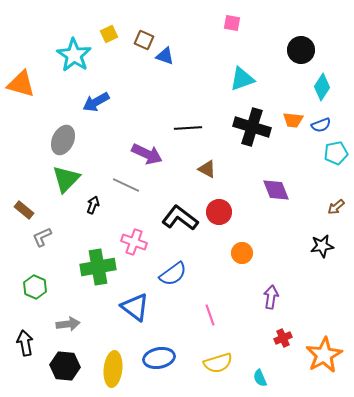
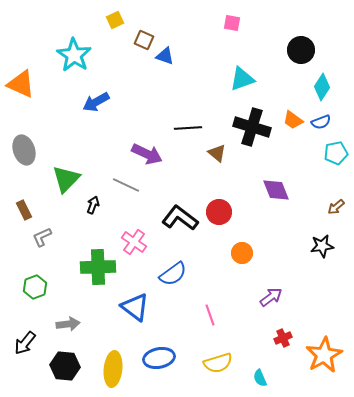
yellow square at (109, 34): moved 6 px right, 14 px up
orange triangle at (21, 84): rotated 8 degrees clockwise
orange trapezoid at (293, 120): rotated 30 degrees clockwise
blue semicircle at (321, 125): moved 3 px up
gray ellipse at (63, 140): moved 39 px left, 10 px down; rotated 44 degrees counterclockwise
brown triangle at (207, 169): moved 10 px right, 16 px up; rotated 12 degrees clockwise
brown rectangle at (24, 210): rotated 24 degrees clockwise
pink cross at (134, 242): rotated 15 degrees clockwise
green cross at (98, 267): rotated 8 degrees clockwise
green hexagon at (35, 287): rotated 15 degrees clockwise
purple arrow at (271, 297): rotated 45 degrees clockwise
black arrow at (25, 343): rotated 130 degrees counterclockwise
